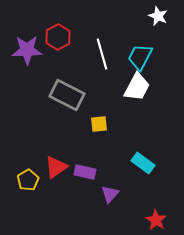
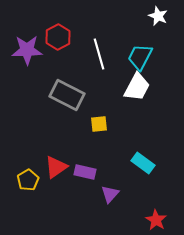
white line: moved 3 px left
